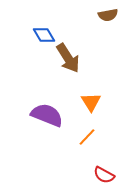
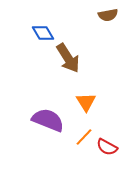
blue diamond: moved 1 px left, 2 px up
orange triangle: moved 5 px left
purple semicircle: moved 1 px right, 5 px down
orange line: moved 3 px left
red semicircle: moved 3 px right, 28 px up
